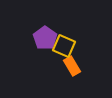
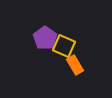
orange rectangle: moved 3 px right, 1 px up
